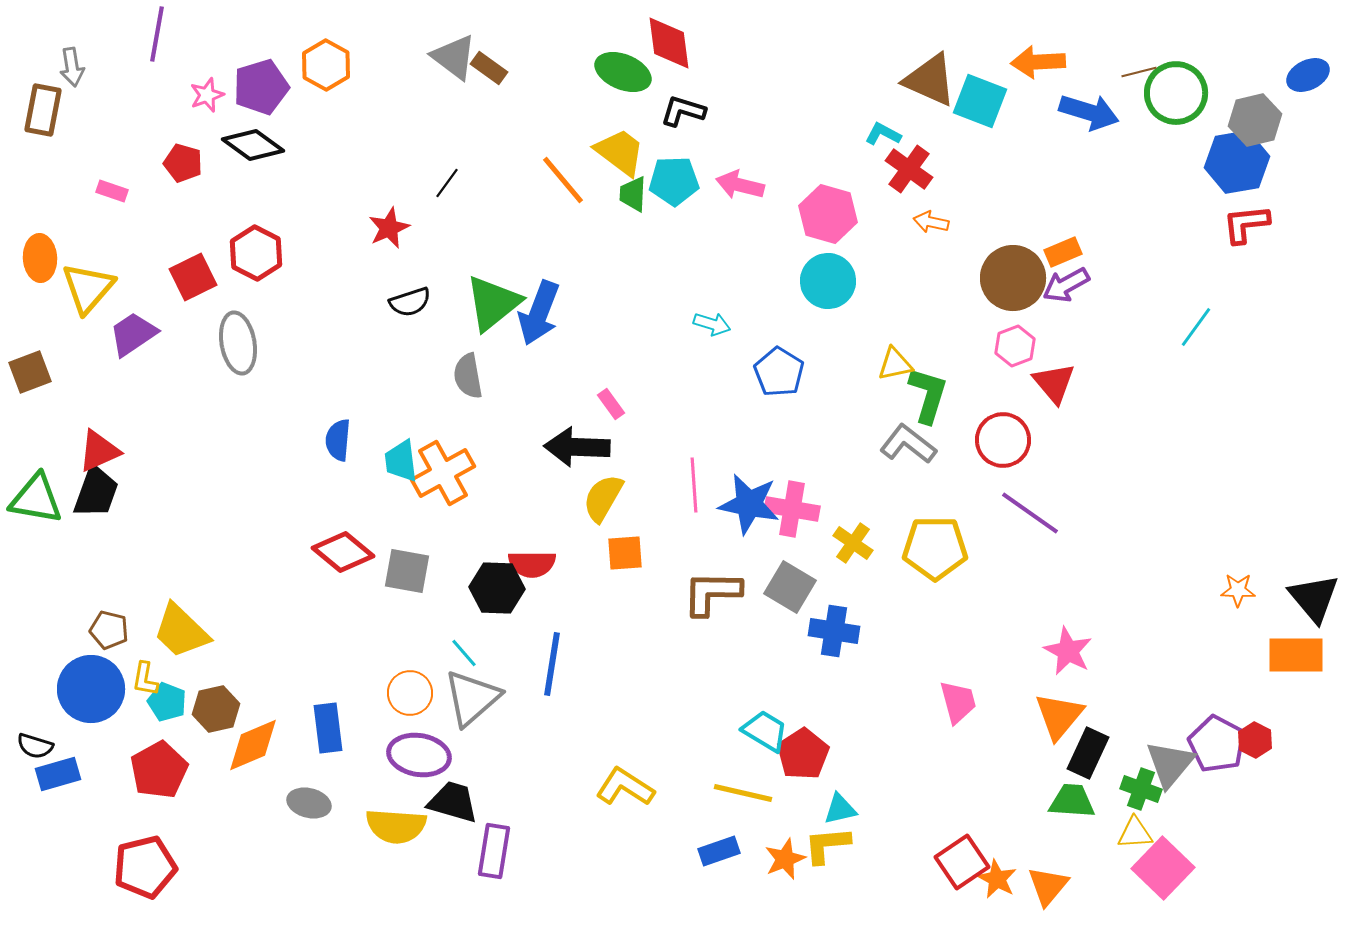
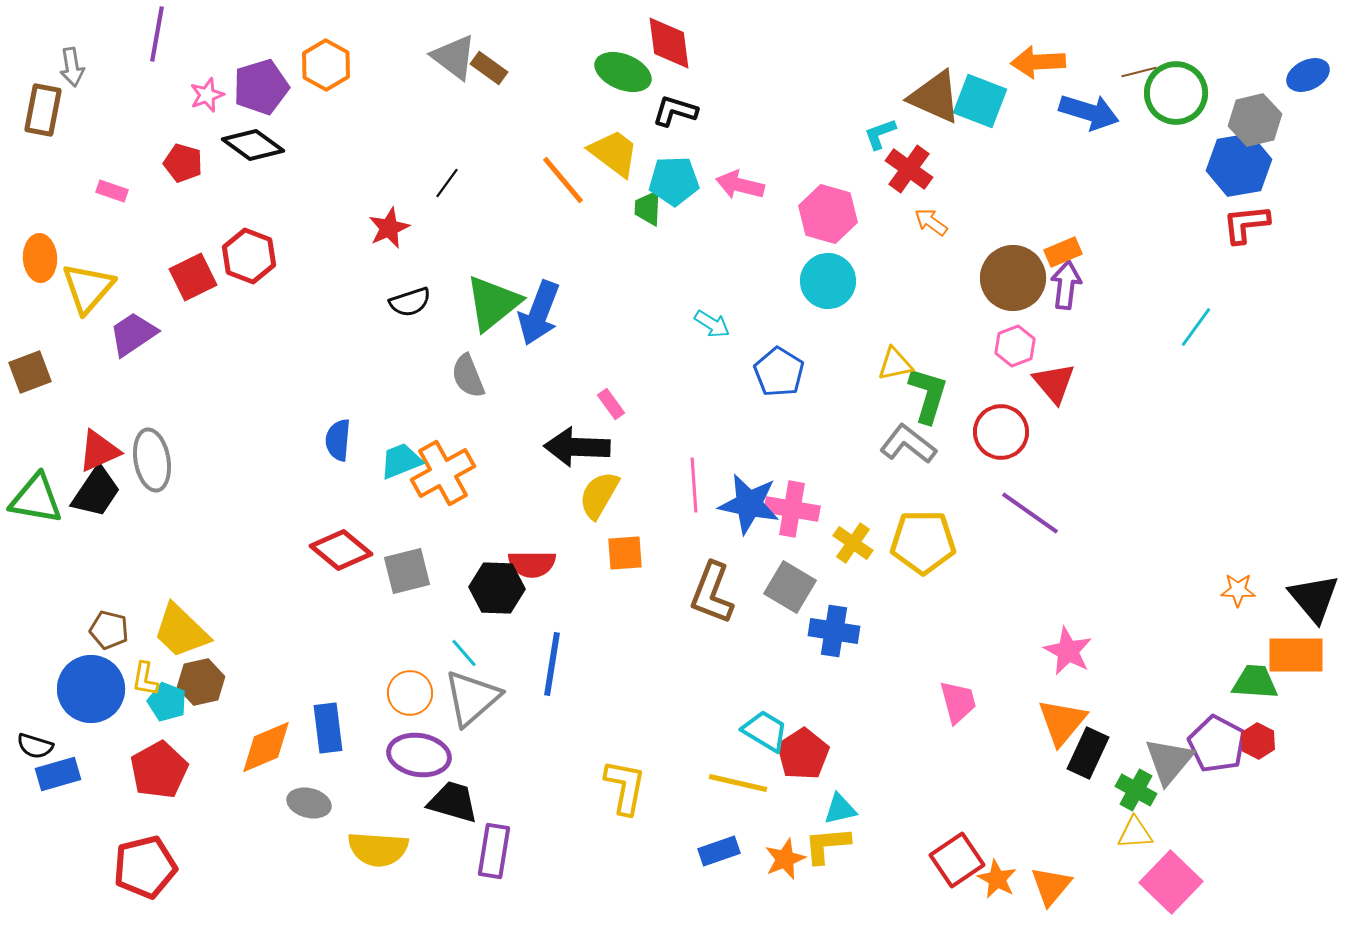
brown triangle at (930, 80): moved 5 px right, 17 px down
black L-shape at (683, 111): moved 8 px left
cyan L-shape at (883, 134): moved 3 px left; rotated 48 degrees counterclockwise
yellow trapezoid at (620, 152): moved 6 px left, 1 px down
blue hexagon at (1237, 162): moved 2 px right, 3 px down
green trapezoid at (633, 194): moved 15 px right, 14 px down
orange arrow at (931, 222): rotated 24 degrees clockwise
red hexagon at (256, 253): moved 7 px left, 3 px down; rotated 6 degrees counterclockwise
purple arrow at (1066, 285): rotated 126 degrees clockwise
cyan arrow at (712, 324): rotated 15 degrees clockwise
gray ellipse at (238, 343): moved 86 px left, 117 px down
gray semicircle at (468, 376): rotated 12 degrees counterclockwise
red circle at (1003, 440): moved 2 px left, 8 px up
cyan trapezoid at (401, 461): rotated 75 degrees clockwise
black trapezoid at (96, 492): rotated 14 degrees clockwise
yellow semicircle at (603, 498): moved 4 px left, 3 px up
yellow pentagon at (935, 548): moved 12 px left, 6 px up
red diamond at (343, 552): moved 2 px left, 2 px up
gray square at (407, 571): rotated 24 degrees counterclockwise
brown L-shape at (712, 593): rotated 70 degrees counterclockwise
brown hexagon at (216, 709): moved 15 px left, 27 px up
orange triangle at (1059, 716): moved 3 px right, 6 px down
red hexagon at (1255, 740): moved 3 px right, 1 px down
orange diamond at (253, 745): moved 13 px right, 2 px down
gray triangle at (1170, 764): moved 1 px left, 3 px up
yellow L-shape at (625, 787): rotated 68 degrees clockwise
green cross at (1141, 789): moved 5 px left, 1 px down; rotated 9 degrees clockwise
yellow line at (743, 793): moved 5 px left, 10 px up
green trapezoid at (1072, 801): moved 183 px right, 119 px up
yellow semicircle at (396, 826): moved 18 px left, 23 px down
red square at (962, 862): moved 5 px left, 2 px up
pink square at (1163, 868): moved 8 px right, 14 px down
orange triangle at (1048, 886): moved 3 px right
